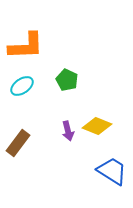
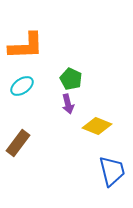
green pentagon: moved 4 px right, 1 px up
purple arrow: moved 27 px up
blue trapezoid: rotated 44 degrees clockwise
